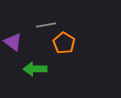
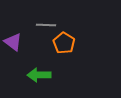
gray line: rotated 12 degrees clockwise
green arrow: moved 4 px right, 6 px down
